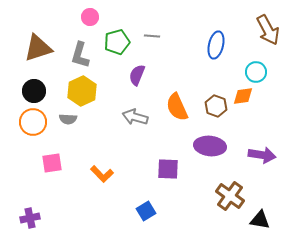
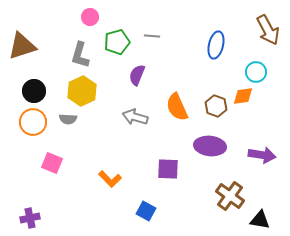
brown triangle: moved 16 px left, 2 px up
pink square: rotated 30 degrees clockwise
orange L-shape: moved 8 px right, 5 px down
blue square: rotated 30 degrees counterclockwise
